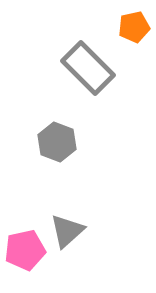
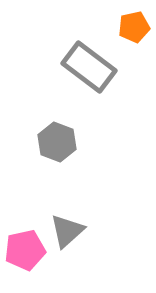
gray rectangle: moved 1 px right, 1 px up; rotated 8 degrees counterclockwise
